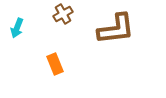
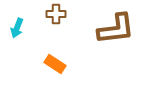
brown cross: moved 7 px left; rotated 30 degrees clockwise
orange rectangle: rotated 35 degrees counterclockwise
